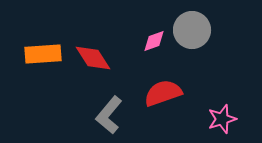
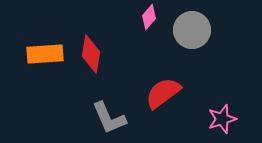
pink diamond: moved 5 px left, 24 px up; rotated 30 degrees counterclockwise
orange rectangle: moved 2 px right
red diamond: moved 2 px left, 4 px up; rotated 42 degrees clockwise
red semicircle: rotated 18 degrees counterclockwise
gray L-shape: moved 3 px down; rotated 63 degrees counterclockwise
